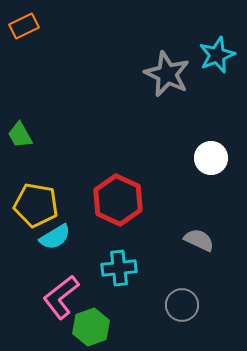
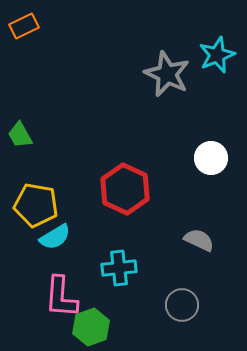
red hexagon: moved 7 px right, 11 px up
pink L-shape: rotated 48 degrees counterclockwise
